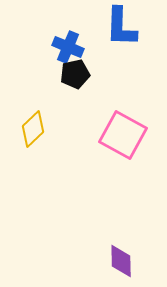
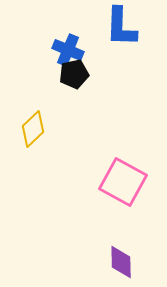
blue cross: moved 3 px down
black pentagon: moved 1 px left
pink square: moved 47 px down
purple diamond: moved 1 px down
